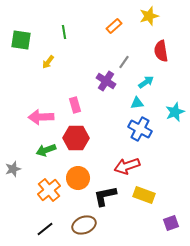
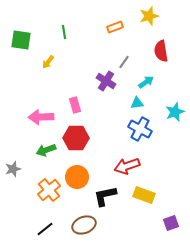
orange rectangle: moved 1 px right, 1 px down; rotated 21 degrees clockwise
orange circle: moved 1 px left, 1 px up
